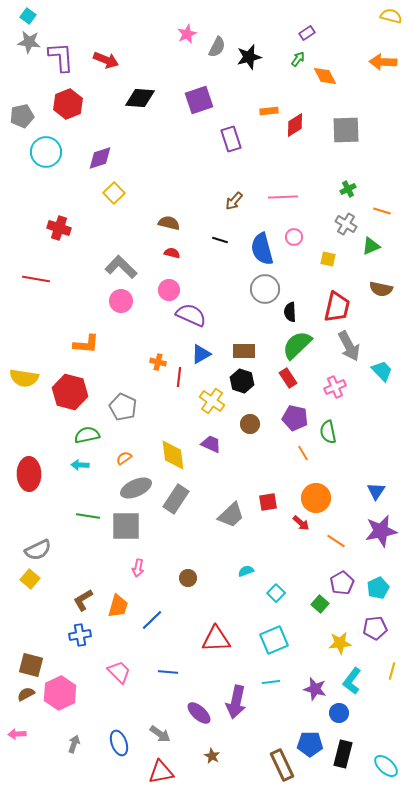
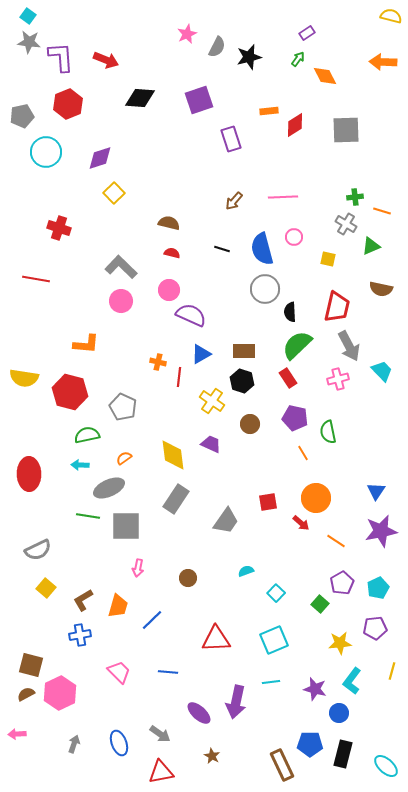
green cross at (348, 189): moved 7 px right, 8 px down; rotated 21 degrees clockwise
black line at (220, 240): moved 2 px right, 9 px down
pink cross at (335, 387): moved 3 px right, 8 px up; rotated 10 degrees clockwise
gray ellipse at (136, 488): moved 27 px left
gray trapezoid at (231, 515): moved 5 px left, 6 px down; rotated 12 degrees counterclockwise
yellow square at (30, 579): moved 16 px right, 9 px down
